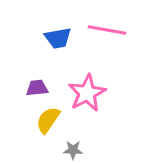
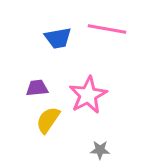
pink line: moved 1 px up
pink star: moved 1 px right, 2 px down
gray star: moved 27 px right
